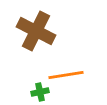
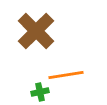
brown cross: rotated 18 degrees clockwise
